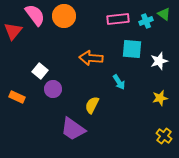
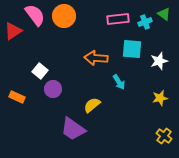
cyan cross: moved 1 px left, 1 px down
red triangle: rotated 18 degrees clockwise
orange arrow: moved 5 px right
yellow semicircle: rotated 24 degrees clockwise
